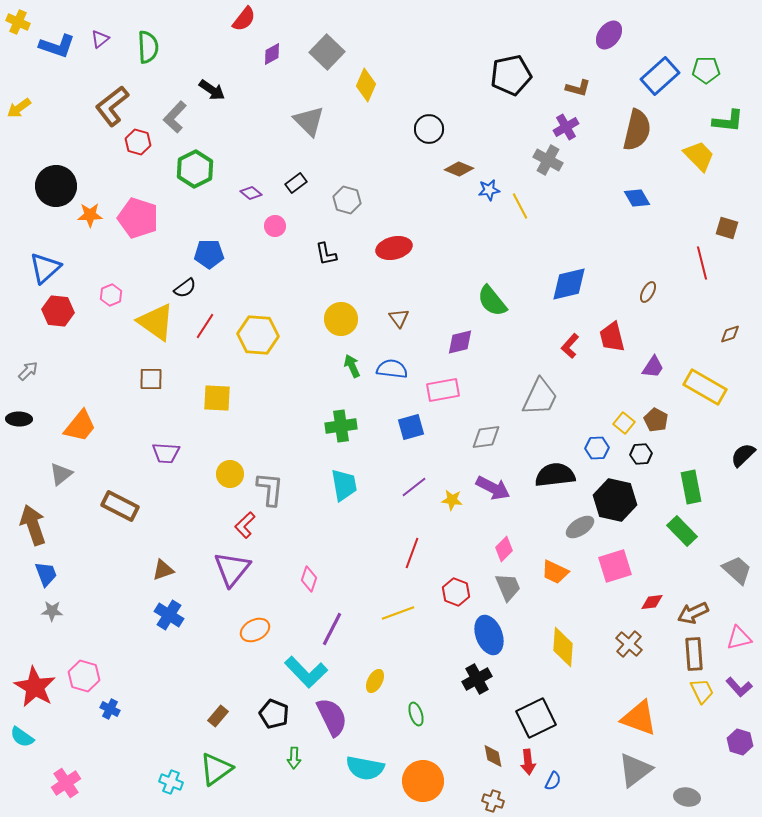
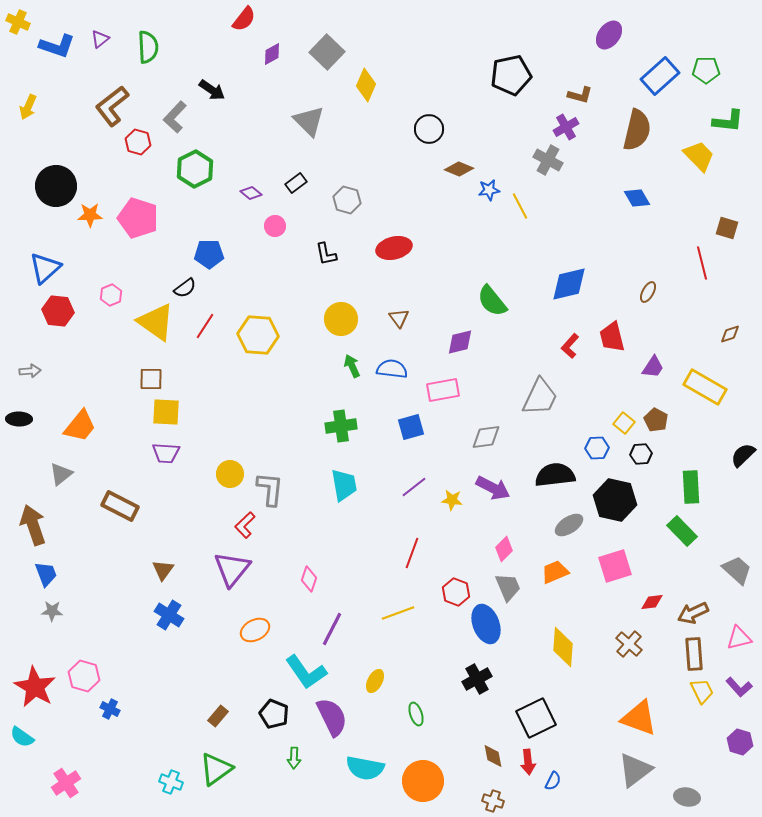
brown L-shape at (578, 88): moved 2 px right, 7 px down
yellow arrow at (19, 108): moved 9 px right, 1 px up; rotated 30 degrees counterclockwise
gray arrow at (28, 371): moved 2 px right; rotated 40 degrees clockwise
yellow square at (217, 398): moved 51 px left, 14 px down
green rectangle at (691, 487): rotated 8 degrees clockwise
gray ellipse at (580, 527): moved 11 px left, 2 px up
brown triangle at (163, 570): rotated 35 degrees counterclockwise
orange trapezoid at (555, 572): rotated 132 degrees clockwise
blue ellipse at (489, 635): moved 3 px left, 11 px up
cyan L-shape at (306, 672): rotated 9 degrees clockwise
